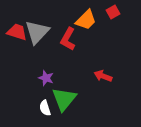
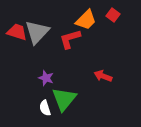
red square: moved 3 px down; rotated 24 degrees counterclockwise
red L-shape: moved 2 px right; rotated 45 degrees clockwise
